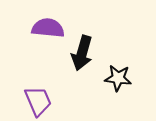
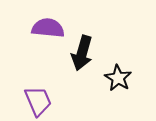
black star: rotated 24 degrees clockwise
